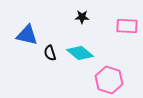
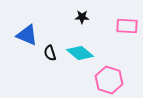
blue triangle: rotated 10 degrees clockwise
